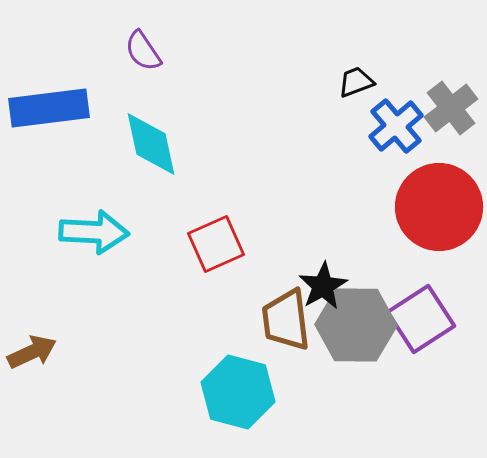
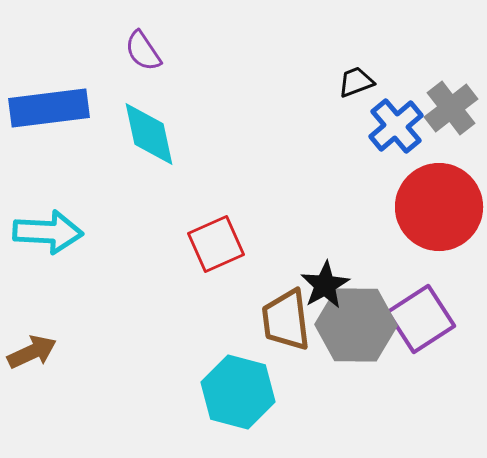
cyan diamond: moved 2 px left, 10 px up
cyan arrow: moved 46 px left
black star: moved 2 px right, 1 px up
